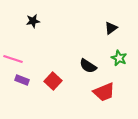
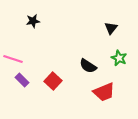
black triangle: rotated 16 degrees counterclockwise
purple rectangle: rotated 24 degrees clockwise
